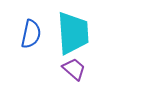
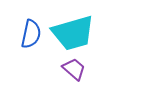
cyan trapezoid: rotated 78 degrees clockwise
